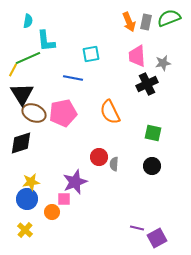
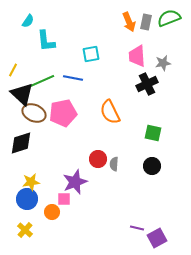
cyan semicircle: rotated 24 degrees clockwise
green line: moved 14 px right, 23 px down
black triangle: rotated 15 degrees counterclockwise
red circle: moved 1 px left, 2 px down
